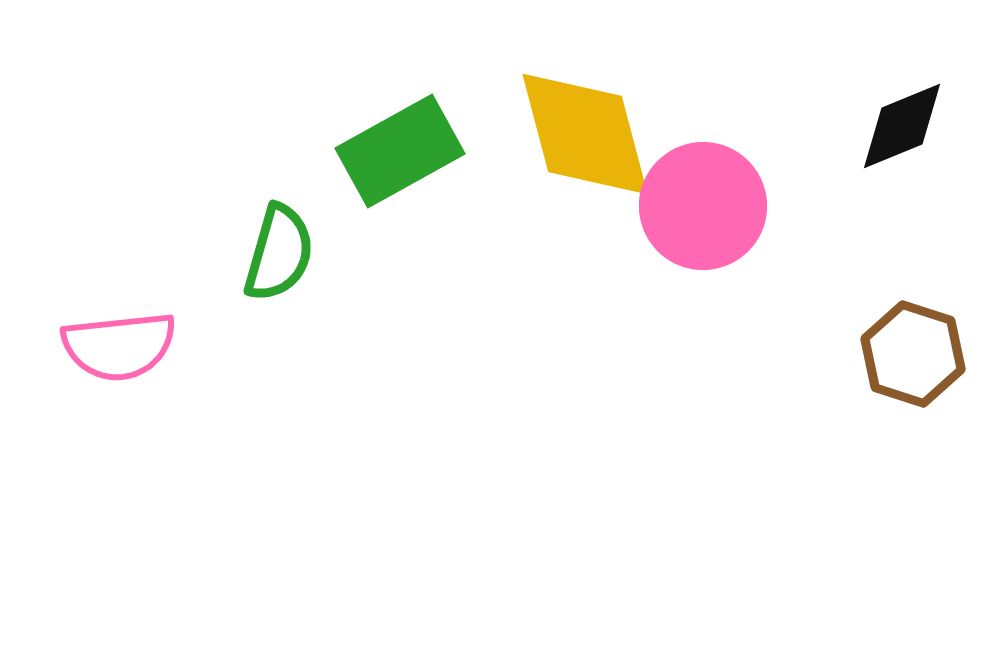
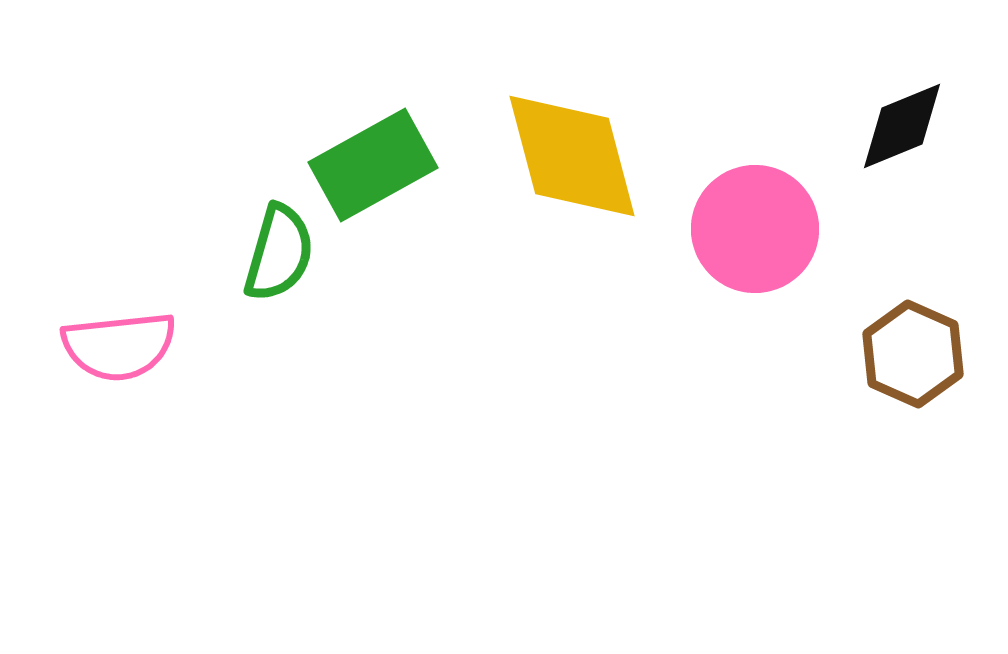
yellow diamond: moved 13 px left, 22 px down
green rectangle: moved 27 px left, 14 px down
pink circle: moved 52 px right, 23 px down
brown hexagon: rotated 6 degrees clockwise
